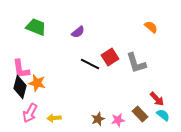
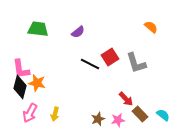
green trapezoid: moved 2 px right, 2 px down; rotated 15 degrees counterclockwise
red arrow: moved 31 px left
yellow arrow: moved 1 px right, 4 px up; rotated 72 degrees counterclockwise
